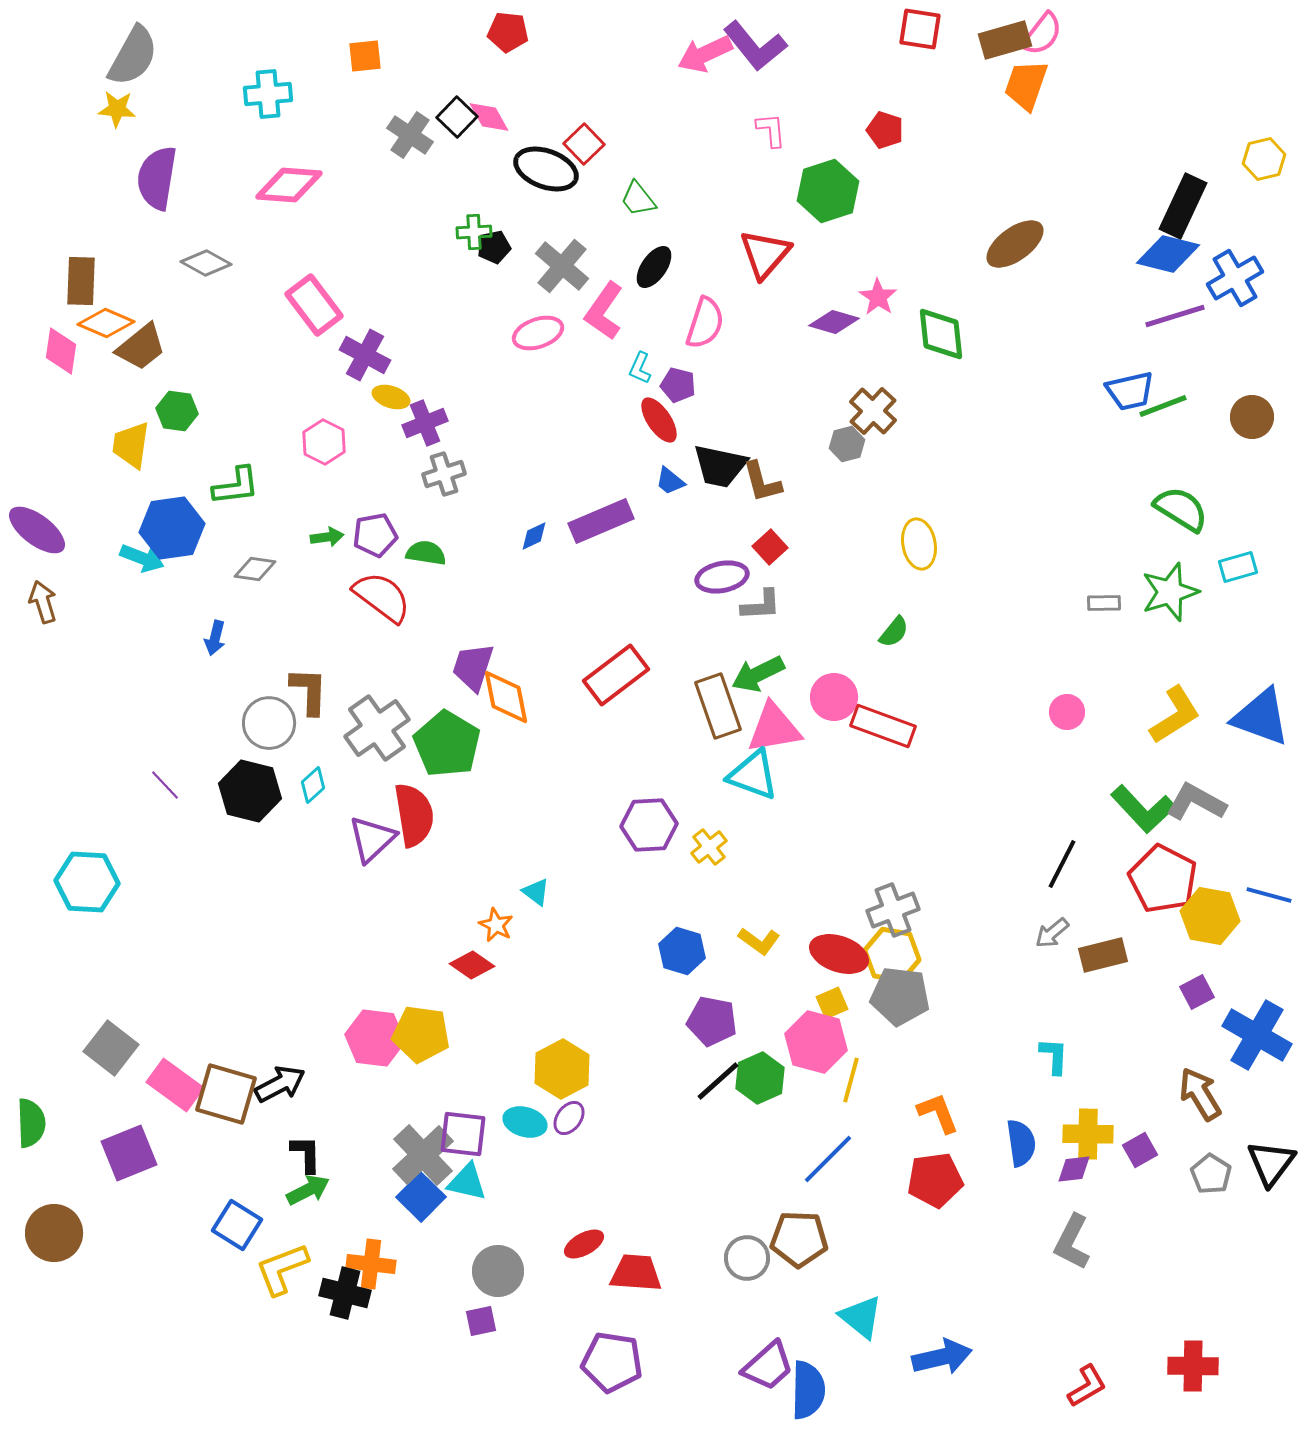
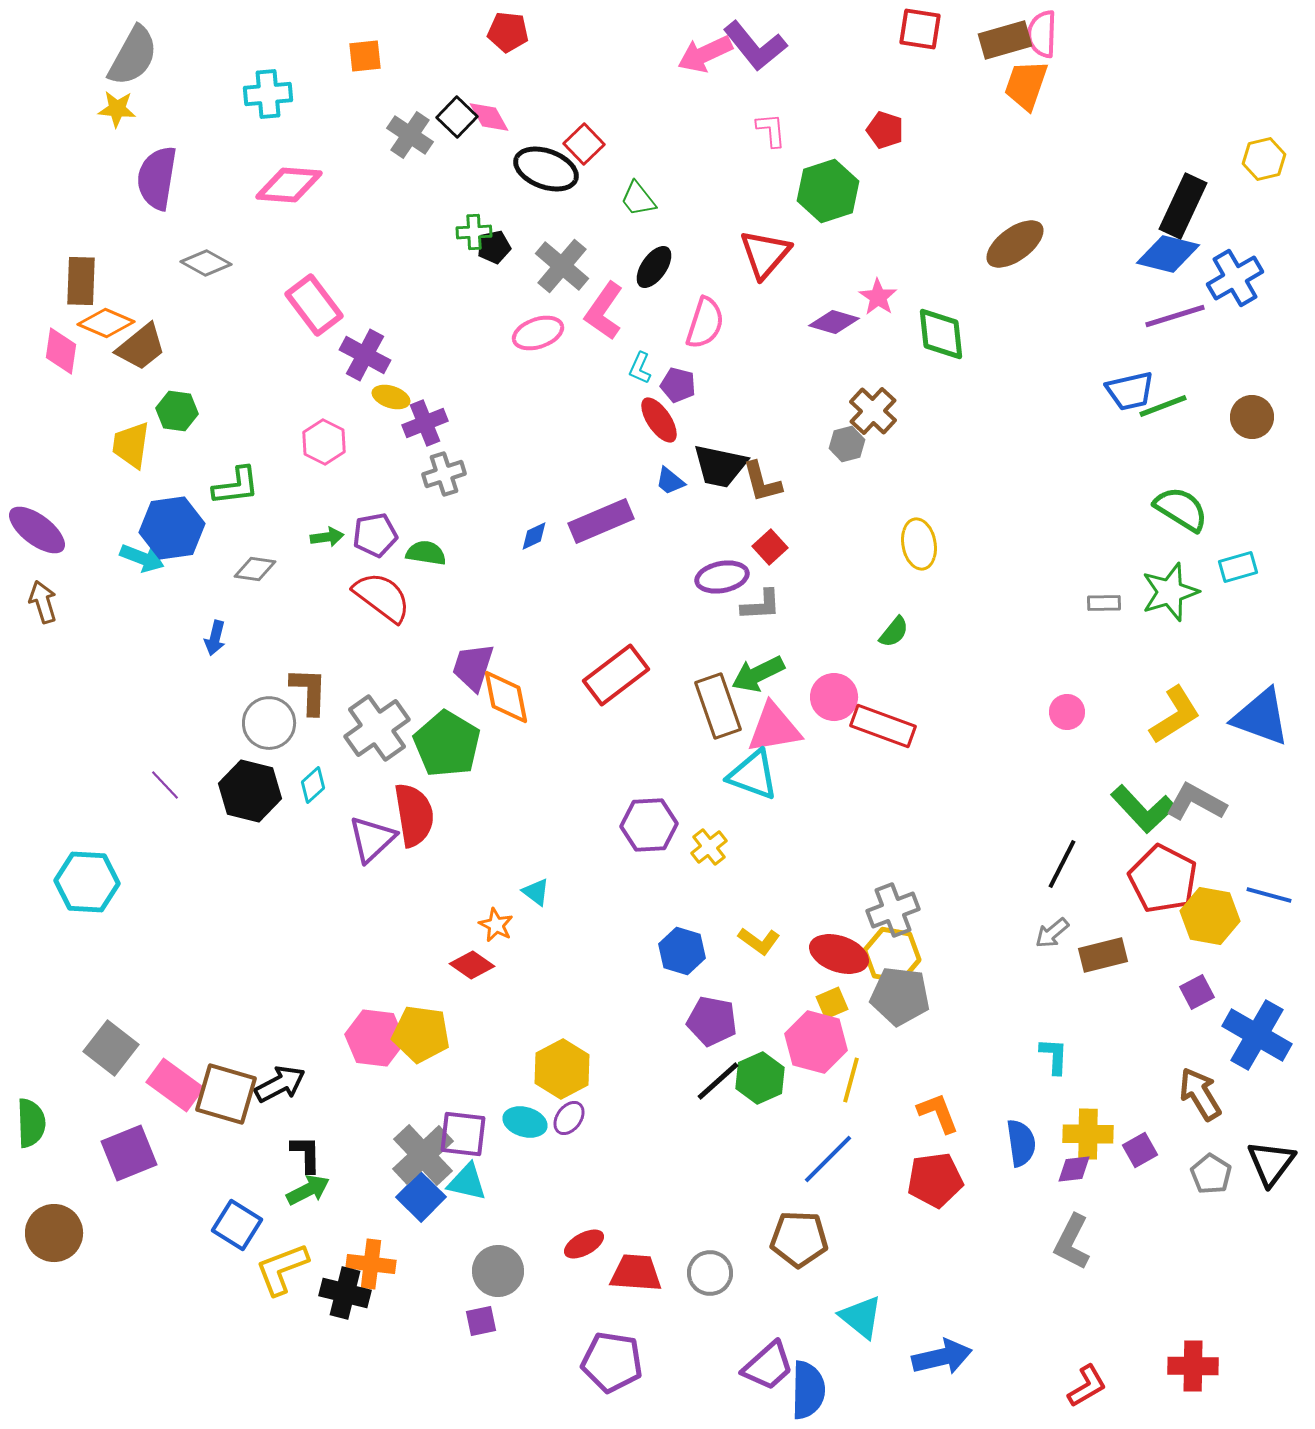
pink semicircle at (1042, 34): rotated 144 degrees clockwise
gray circle at (747, 1258): moved 37 px left, 15 px down
